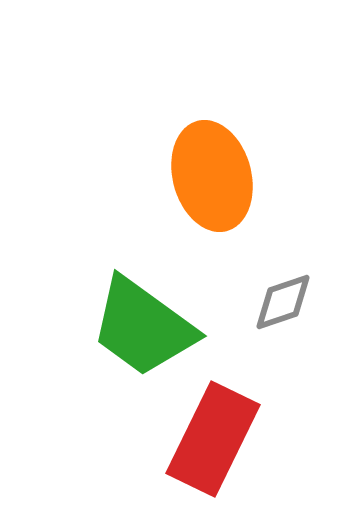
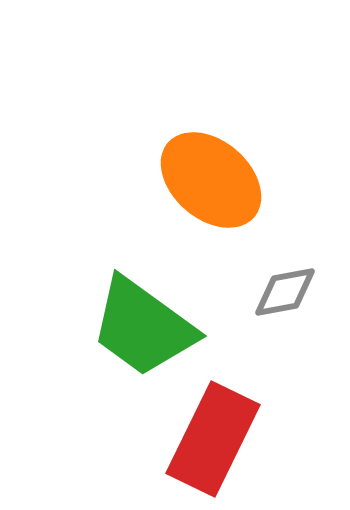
orange ellipse: moved 1 px left, 4 px down; rotated 34 degrees counterclockwise
gray diamond: moved 2 px right, 10 px up; rotated 8 degrees clockwise
